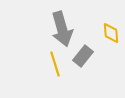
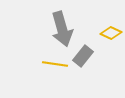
yellow diamond: rotated 60 degrees counterclockwise
yellow line: rotated 65 degrees counterclockwise
